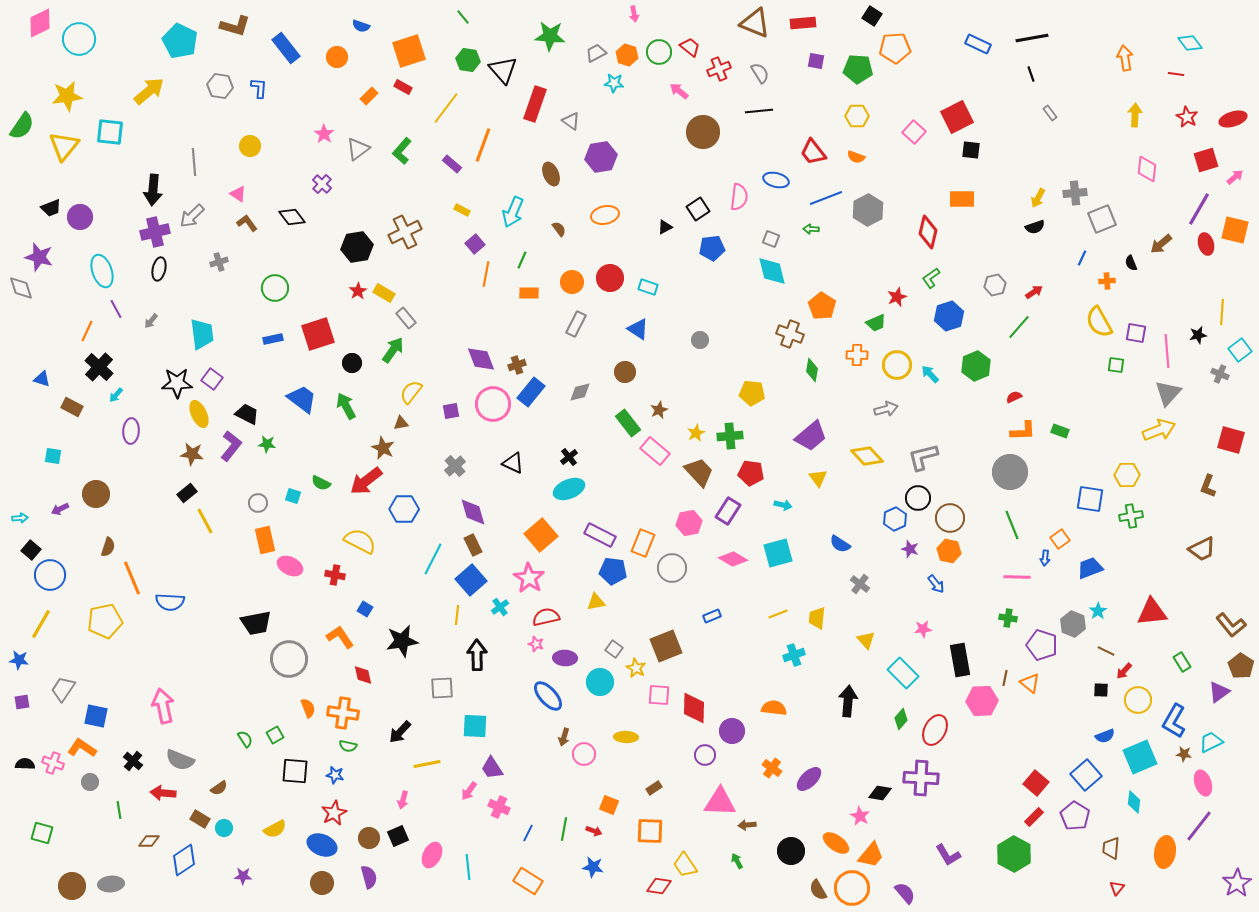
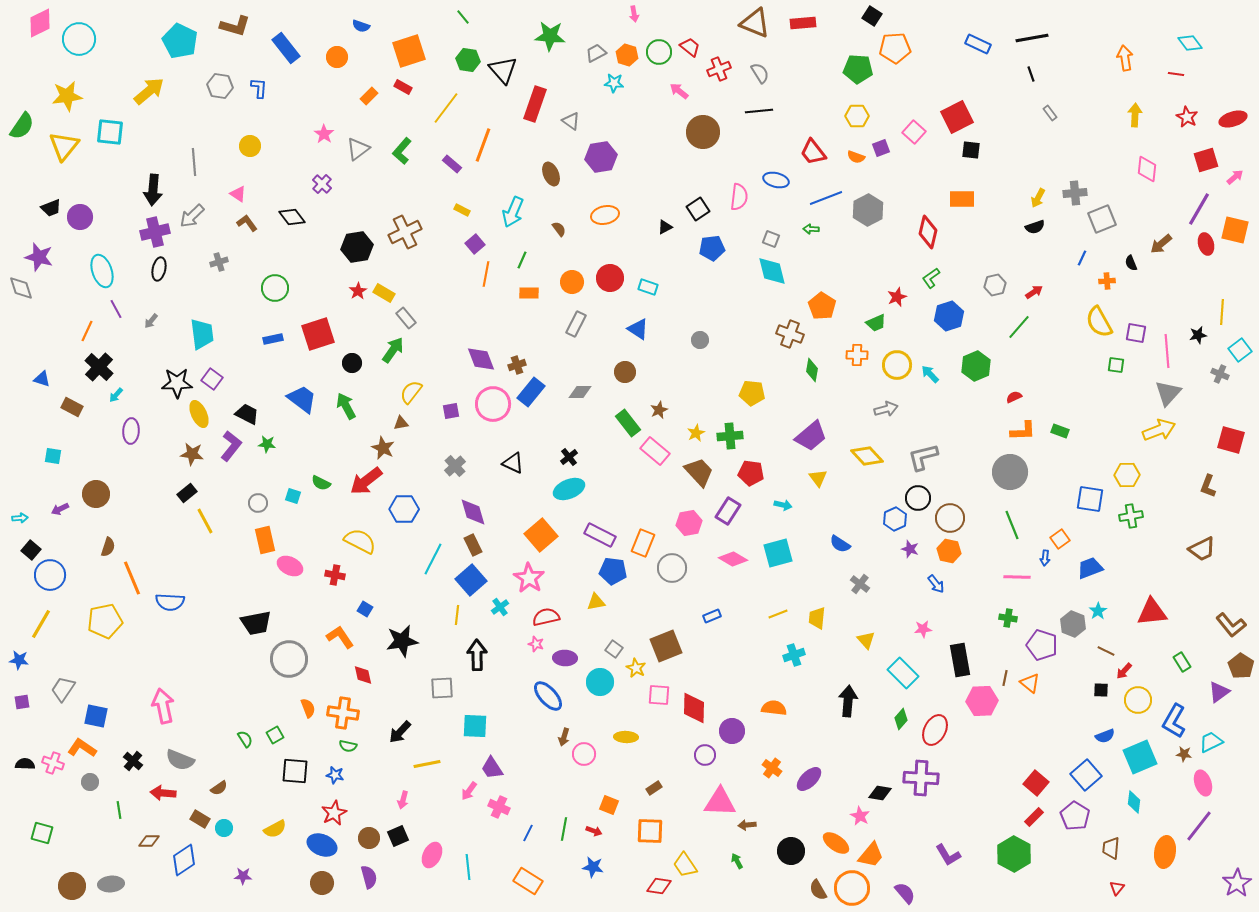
purple square at (816, 61): moved 65 px right, 87 px down; rotated 30 degrees counterclockwise
gray diamond at (580, 392): rotated 15 degrees clockwise
